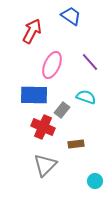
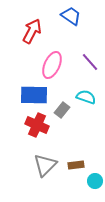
red cross: moved 6 px left, 2 px up
brown rectangle: moved 21 px down
